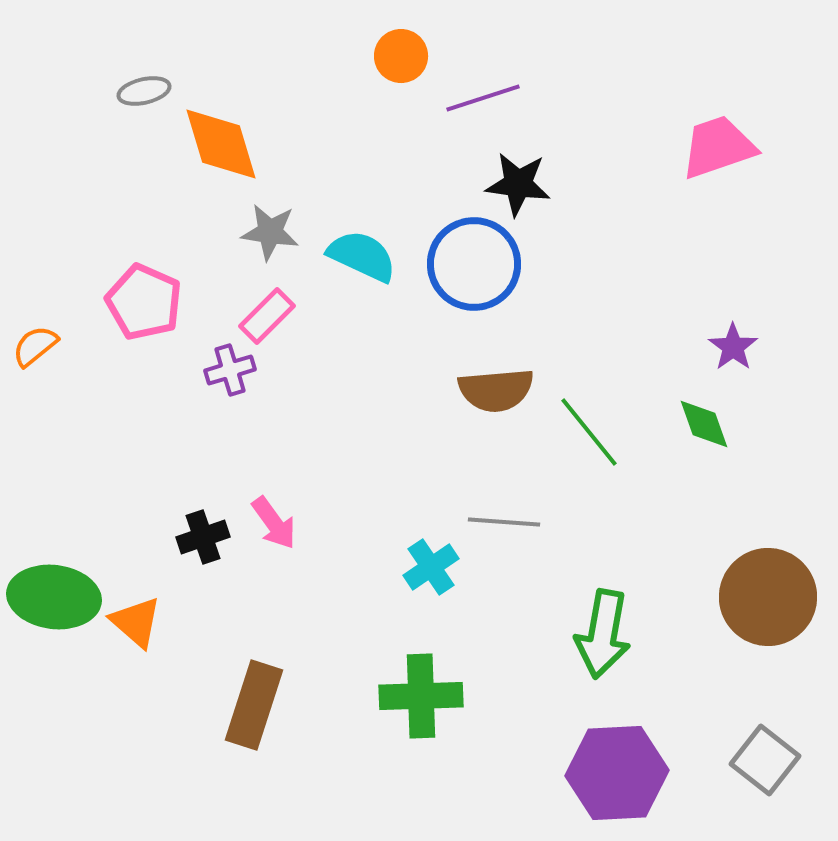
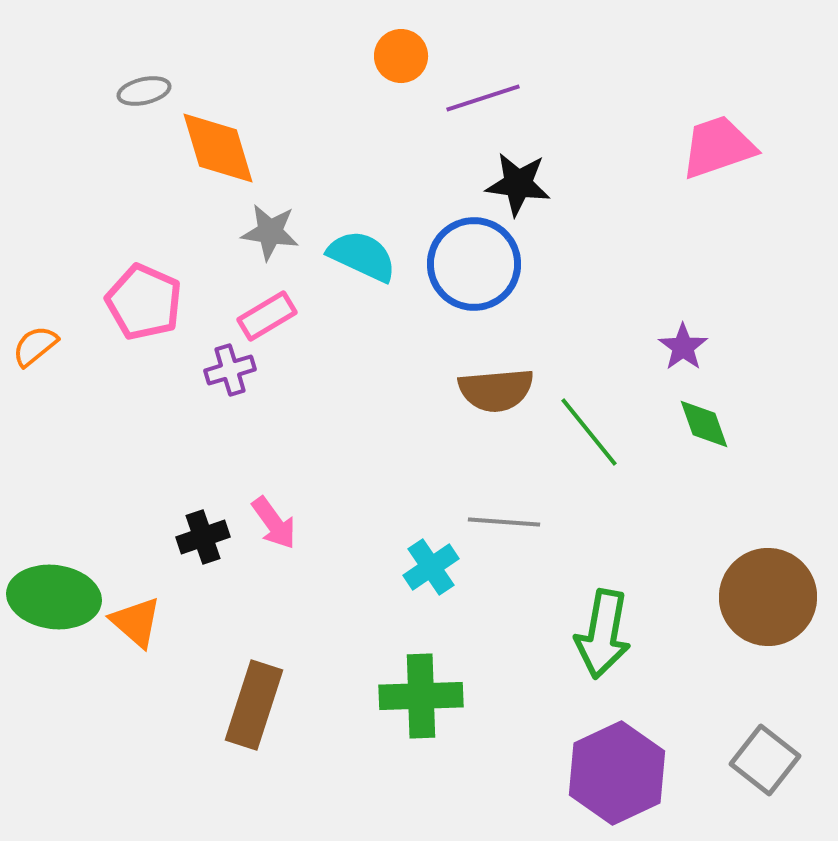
orange diamond: moved 3 px left, 4 px down
pink rectangle: rotated 14 degrees clockwise
purple star: moved 50 px left
purple hexagon: rotated 22 degrees counterclockwise
